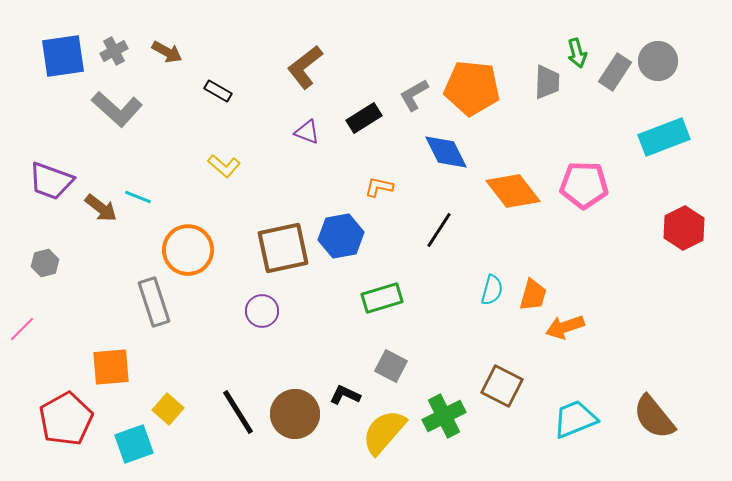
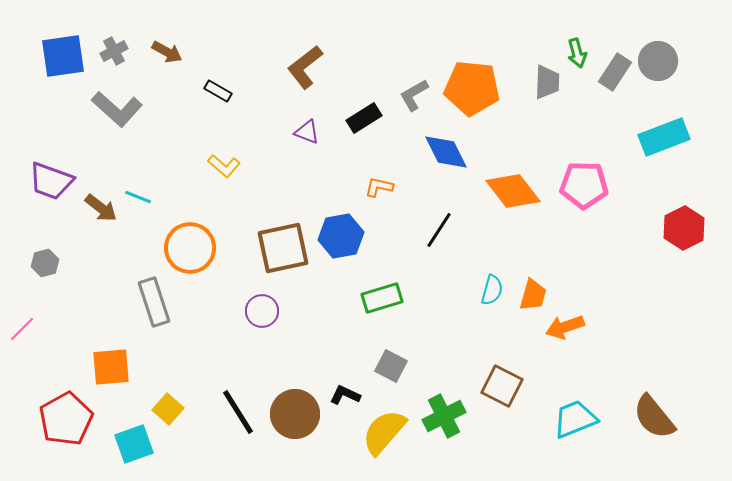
orange circle at (188, 250): moved 2 px right, 2 px up
